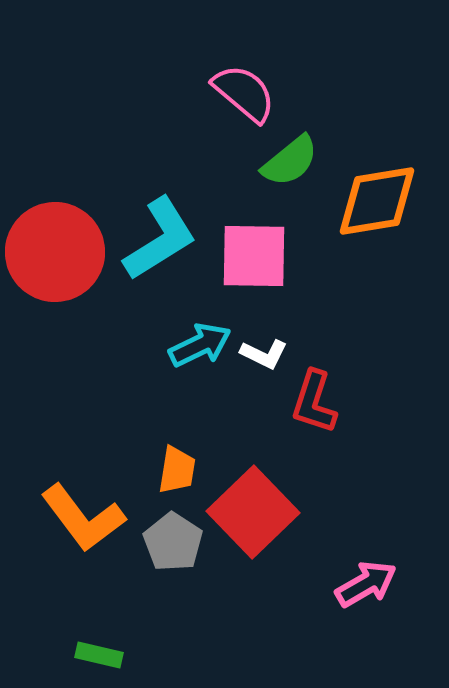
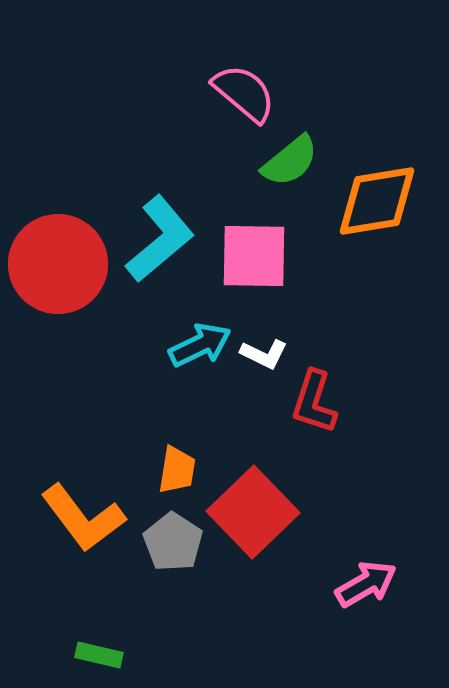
cyan L-shape: rotated 8 degrees counterclockwise
red circle: moved 3 px right, 12 px down
